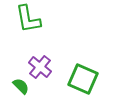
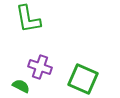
purple cross: rotated 20 degrees counterclockwise
green semicircle: rotated 18 degrees counterclockwise
